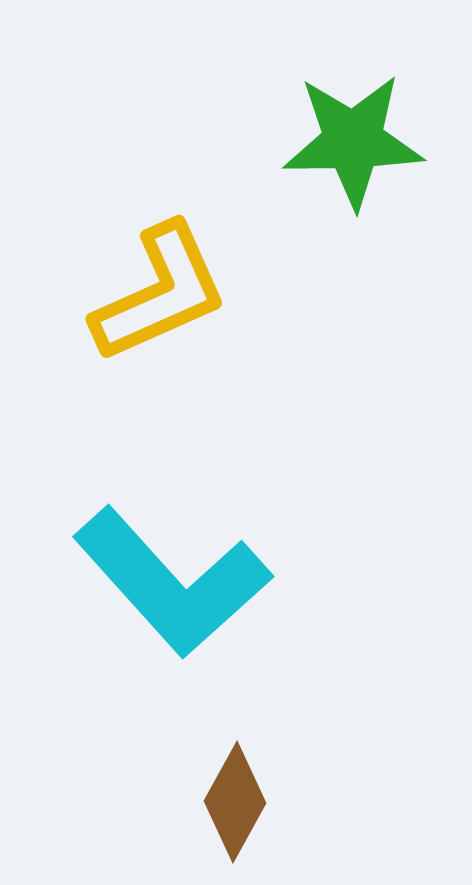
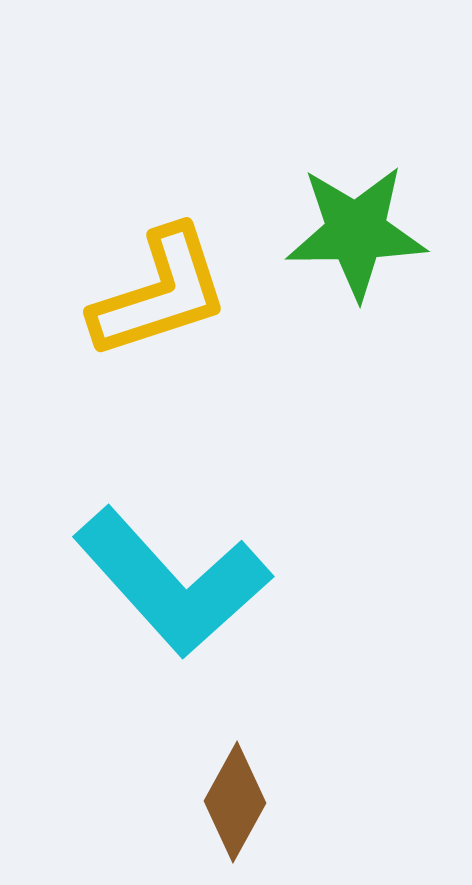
green star: moved 3 px right, 91 px down
yellow L-shape: rotated 6 degrees clockwise
